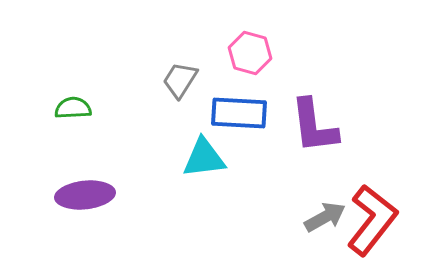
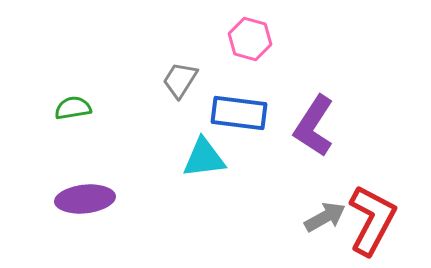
pink hexagon: moved 14 px up
green semicircle: rotated 6 degrees counterclockwise
blue rectangle: rotated 4 degrees clockwise
purple L-shape: rotated 40 degrees clockwise
purple ellipse: moved 4 px down
red L-shape: rotated 10 degrees counterclockwise
